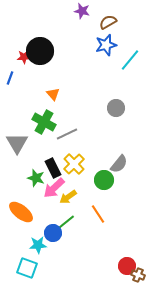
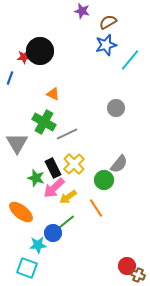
orange triangle: rotated 24 degrees counterclockwise
orange line: moved 2 px left, 6 px up
